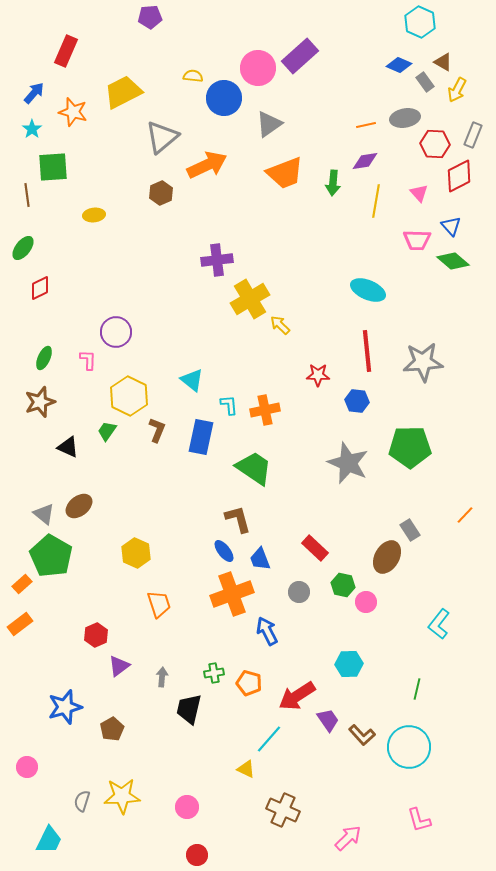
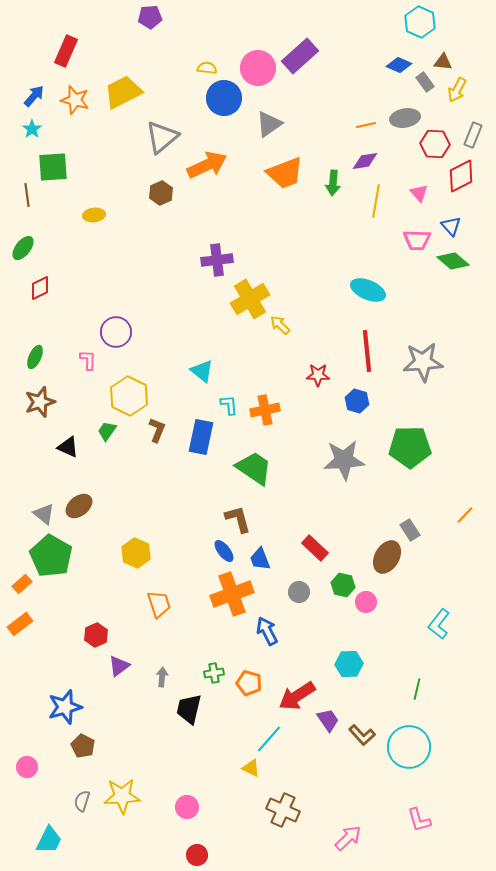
brown triangle at (443, 62): rotated 24 degrees counterclockwise
yellow semicircle at (193, 76): moved 14 px right, 8 px up
blue arrow at (34, 93): moved 3 px down
orange star at (73, 112): moved 2 px right, 12 px up
red diamond at (459, 176): moved 2 px right
green ellipse at (44, 358): moved 9 px left, 1 px up
cyan triangle at (192, 380): moved 10 px right, 9 px up
blue hexagon at (357, 401): rotated 10 degrees clockwise
gray star at (348, 463): moved 4 px left, 3 px up; rotated 27 degrees counterclockwise
brown pentagon at (112, 729): moved 29 px left, 17 px down; rotated 15 degrees counterclockwise
yellow triangle at (246, 769): moved 5 px right, 1 px up
